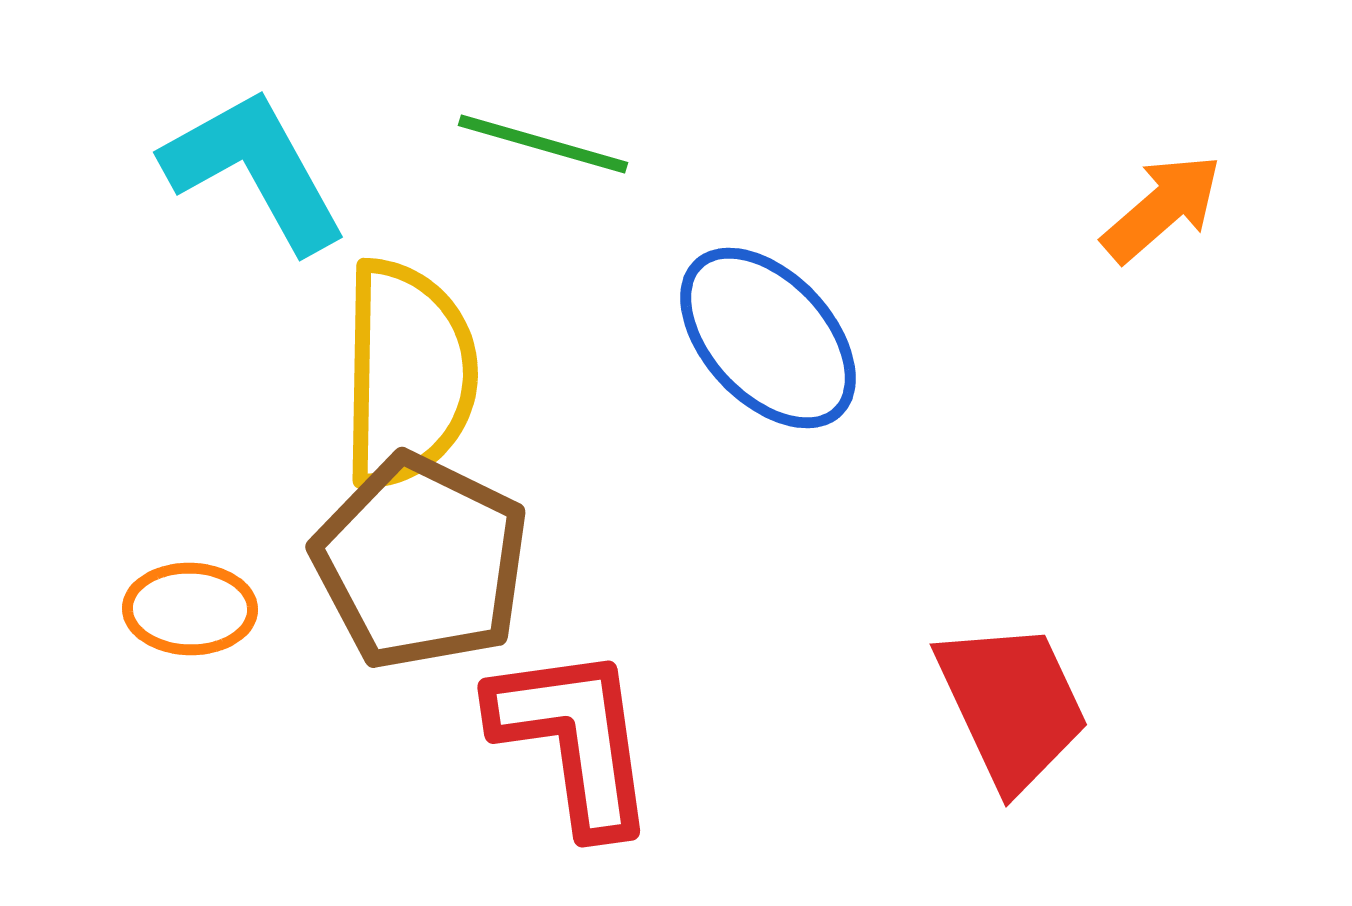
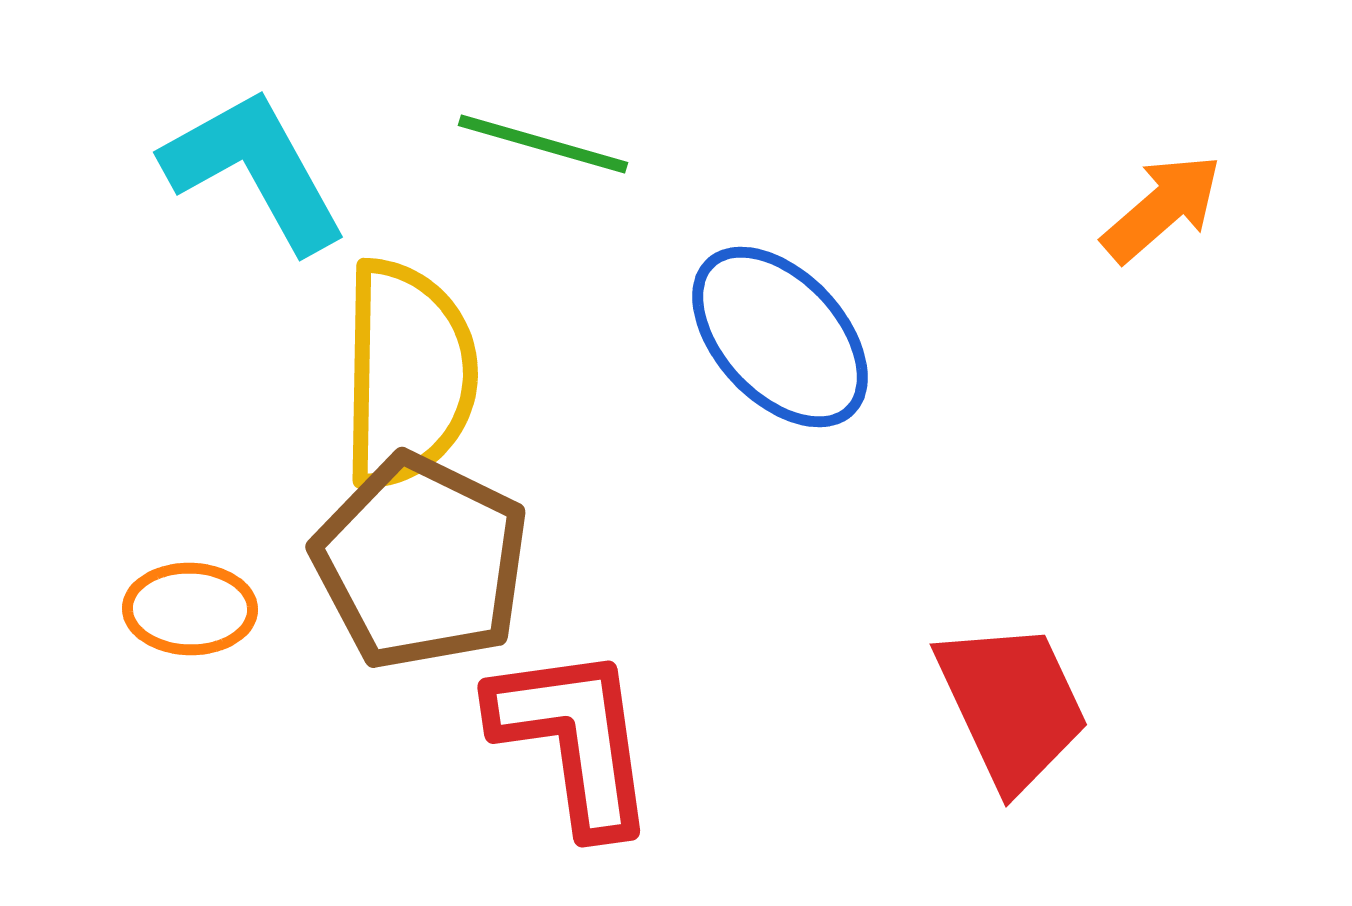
blue ellipse: moved 12 px right, 1 px up
